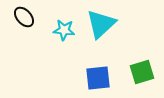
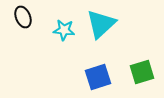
black ellipse: moved 1 px left; rotated 20 degrees clockwise
blue square: moved 1 px up; rotated 12 degrees counterclockwise
